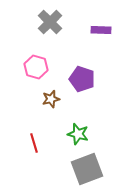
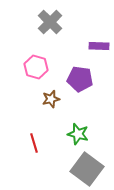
purple rectangle: moved 2 px left, 16 px down
purple pentagon: moved 2 px left; rotated 10 degrees counterclockwise
gray square: rotated 32 degrees counterclockwise
